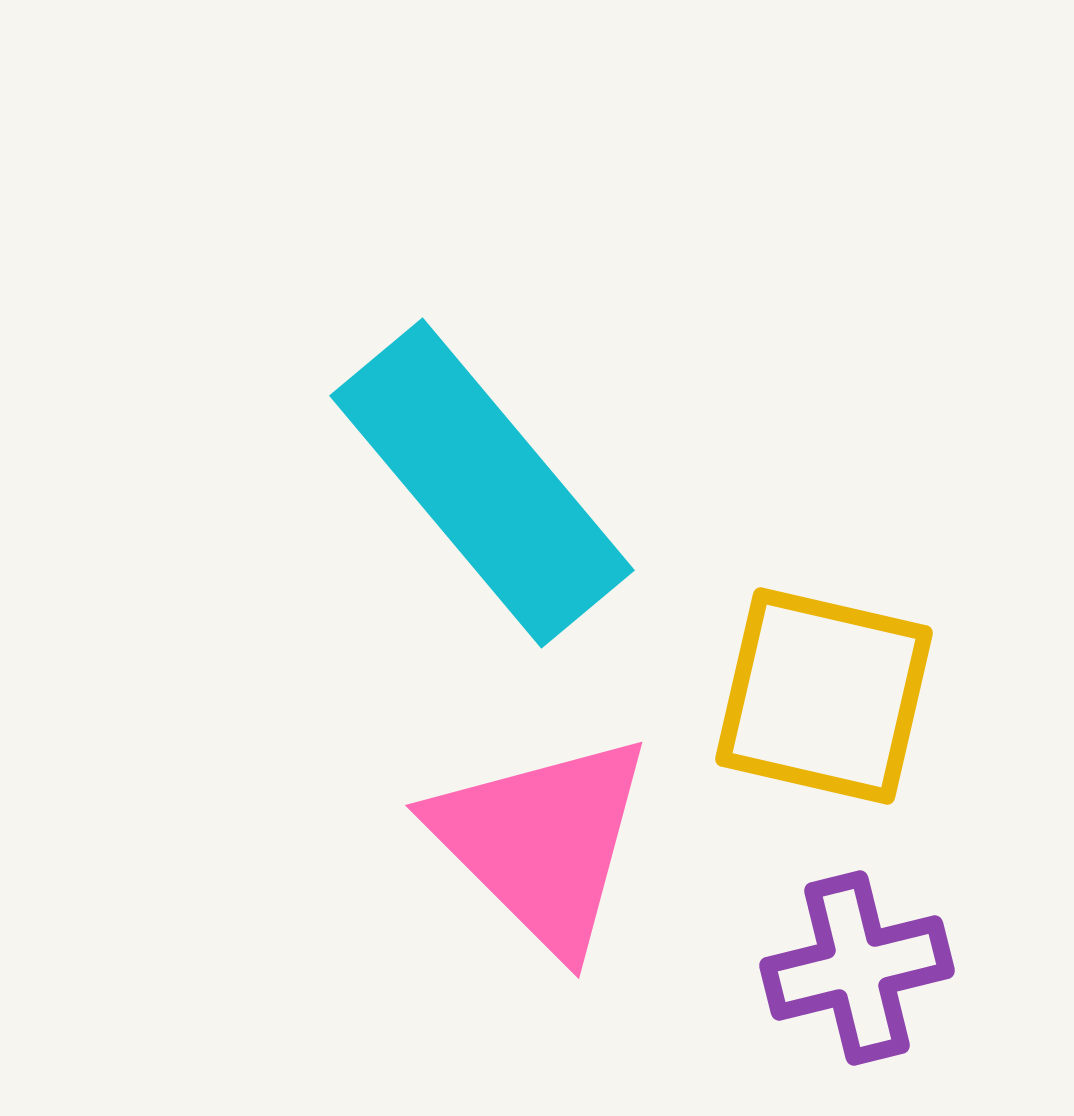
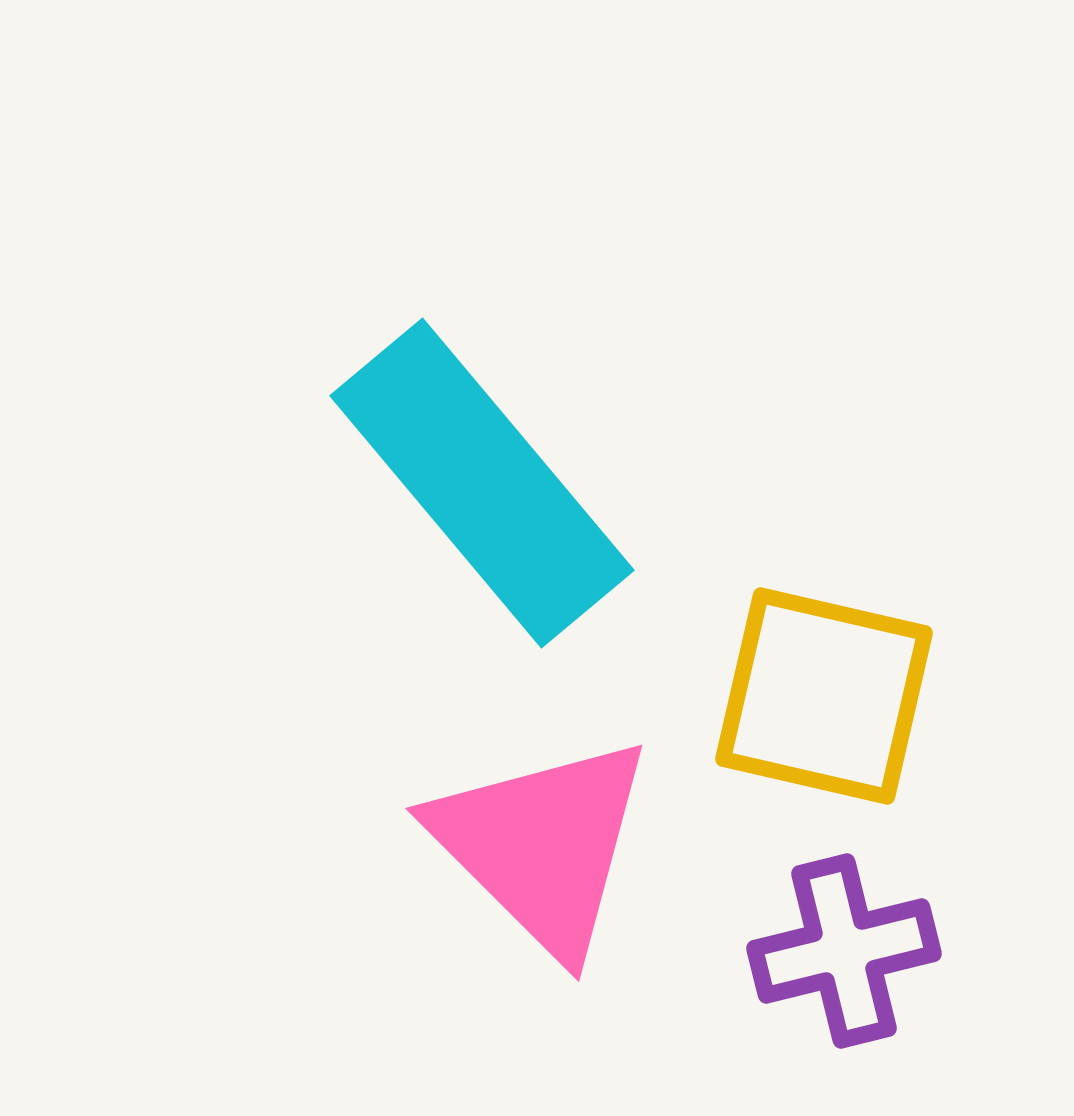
pink triangle: moved 3 px down
purple cross: moved 13 px left, 17 px up
